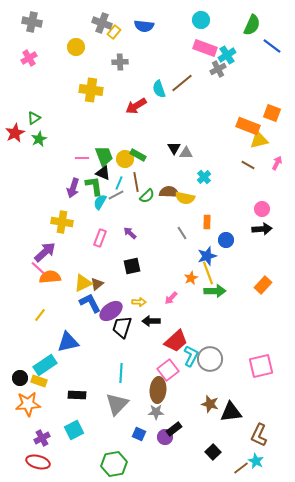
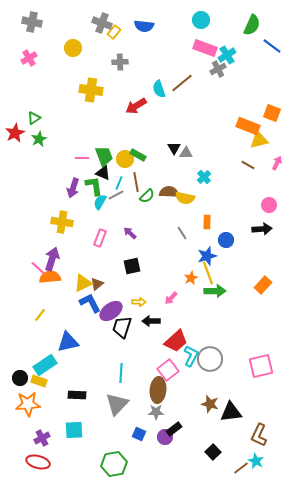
yellow circle at (76, 47): moved 3 px left, 1 px down
pink circle at (262, 209): moved 7 px right, 4 px up
purple arrow at (45, 252): moved 7 px right, 7 px down; rotated 30 degrees counterclockwise
cyan square at (74, 430): rotated 24 degrees clockwise
